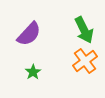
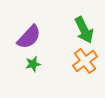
purple semicircle: moved 3 px down
green star: moved 8 px up; rotated 21 degrees clockwise
